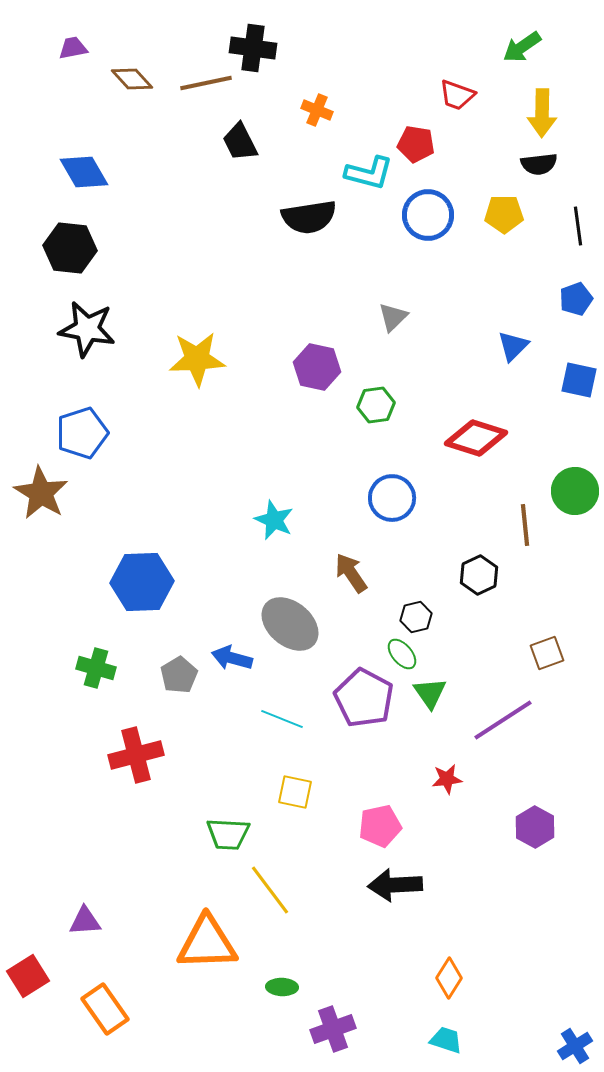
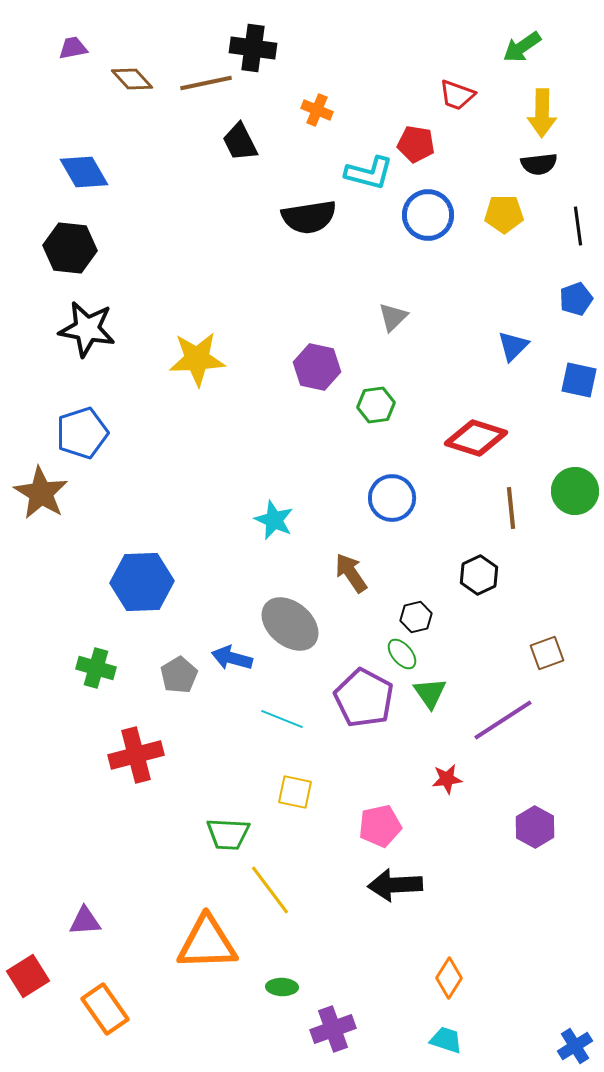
brown line at (525, 525): moved 14 px left, 17 px up
